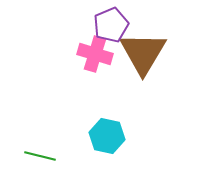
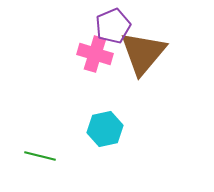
purple pentagon: moved 2 px right, 1 px down
brown triangle: rotated 9 degrees clockwise
cyan hexagon: moved 2 px left, 7 px up; rotated 24 degrees counterclockwise
